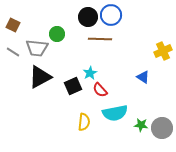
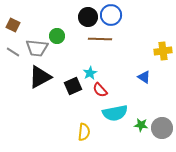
green circle: moved 2 px down
yellow cross: rotated 18 degrees clockwise
blue triangle: moved 1 px right
yellow semicircle: moved 10 px down
